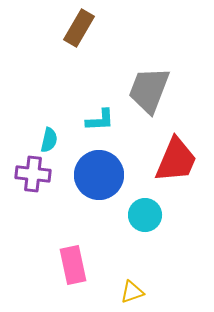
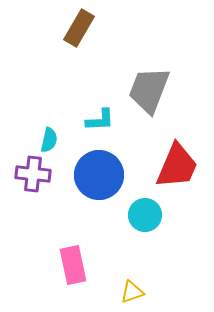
red trapezoid: moved 1 px right, 6 px down
